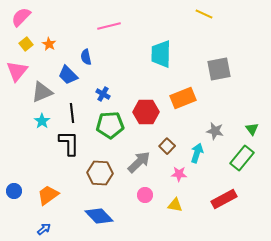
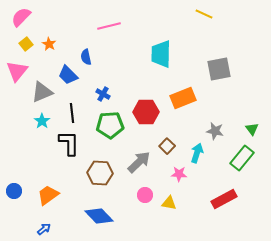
yellow triangle: moved 6 px left, 2 px up
